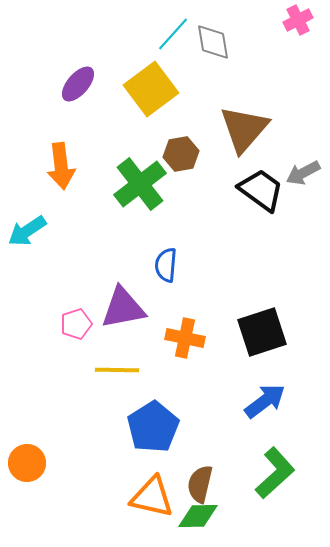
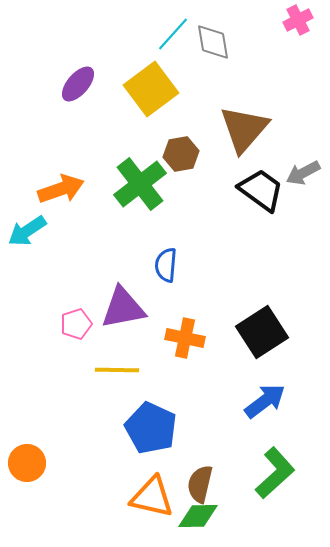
orange arrow: moved 23 px down; rotated 102 degrees counterclockwise
black square: rotated 15 degrees counterclockwise
blue pentagon: moved 2 px left, 1 px down; rotated 15 degrees counterclockwise
